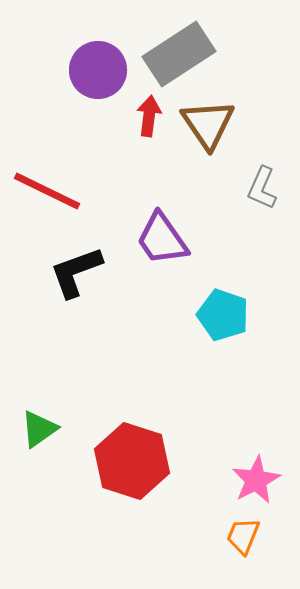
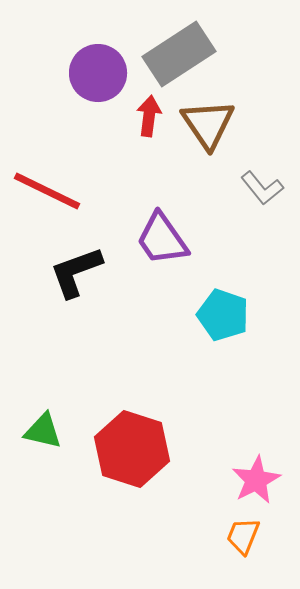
purple circle: moved 3 px down
gray L-shape: rotated 63 degrees counterclockwise
green triangle: moved 4 px right, 2 px down; rotated 48 degrees clockwise
red hexagon: moved 12 px up
